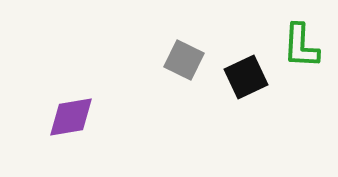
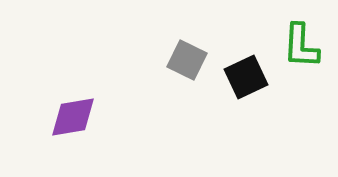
gray square: moved 3 px right
purple diamond: moved 2 px right
